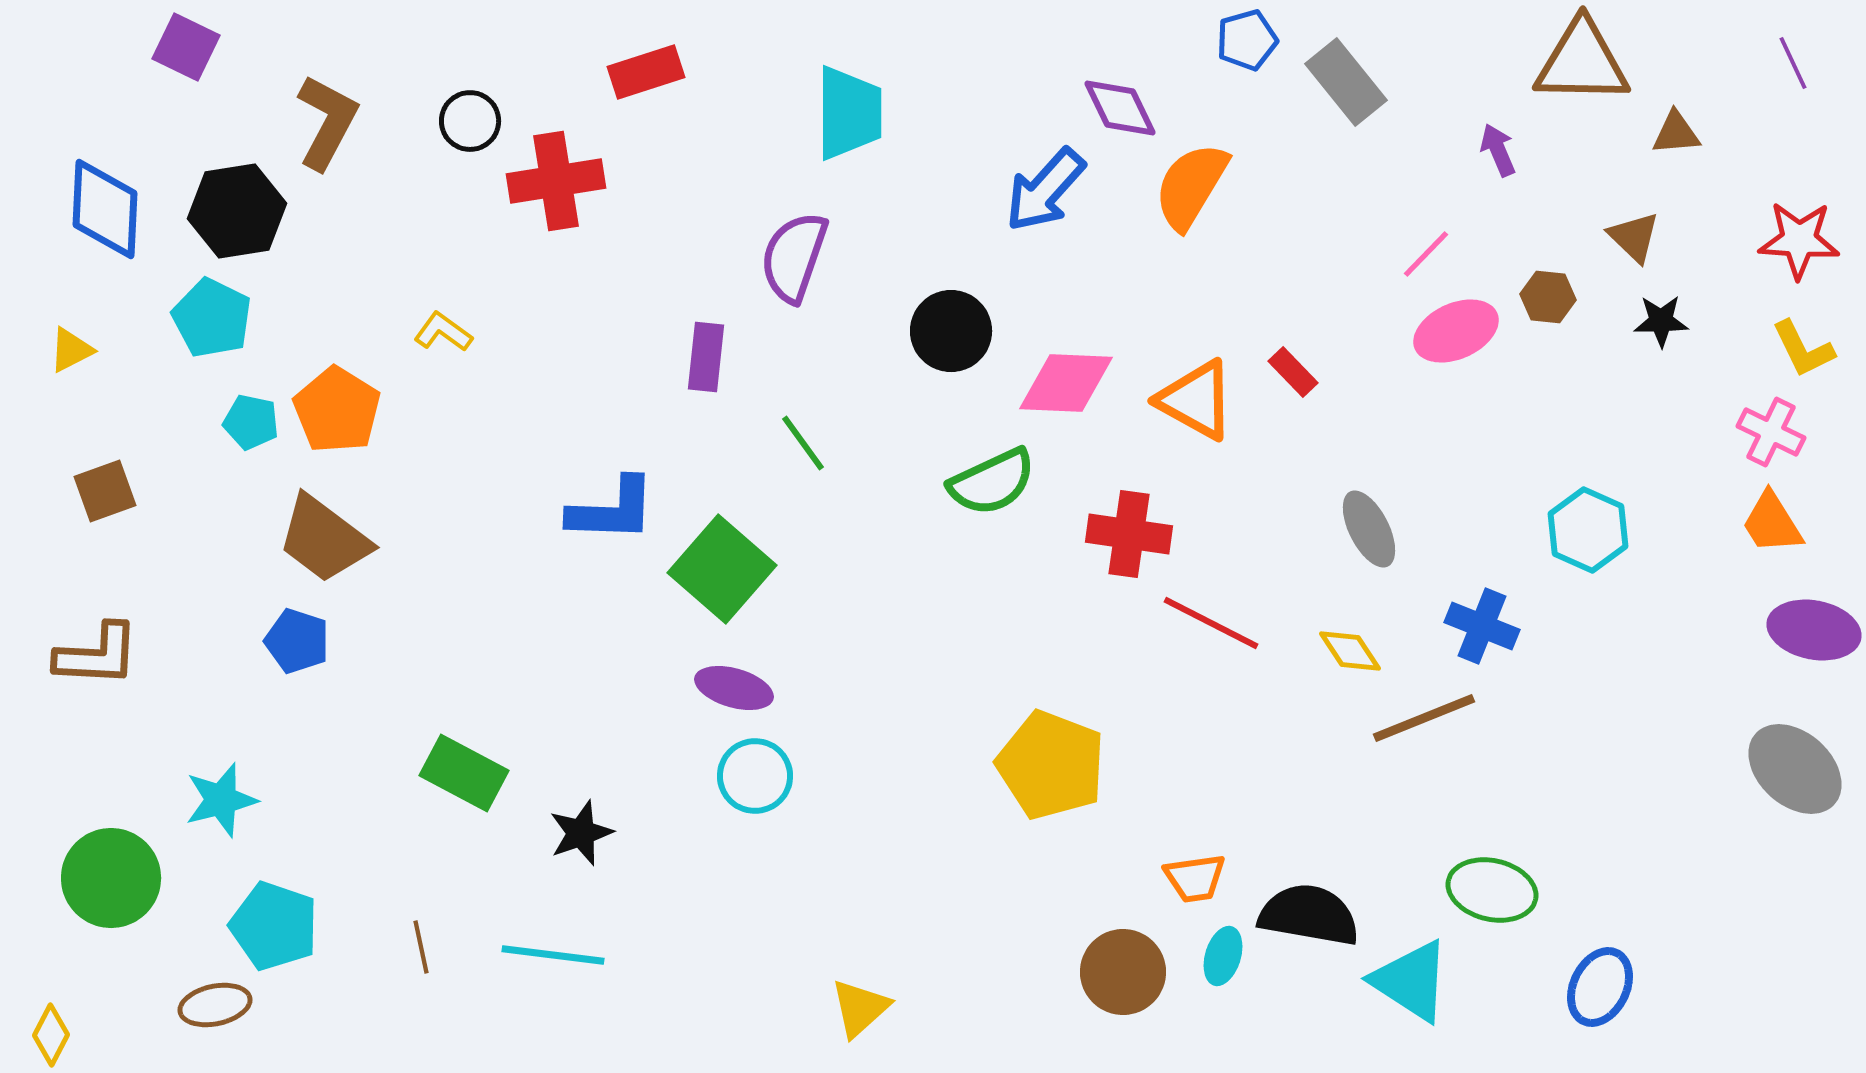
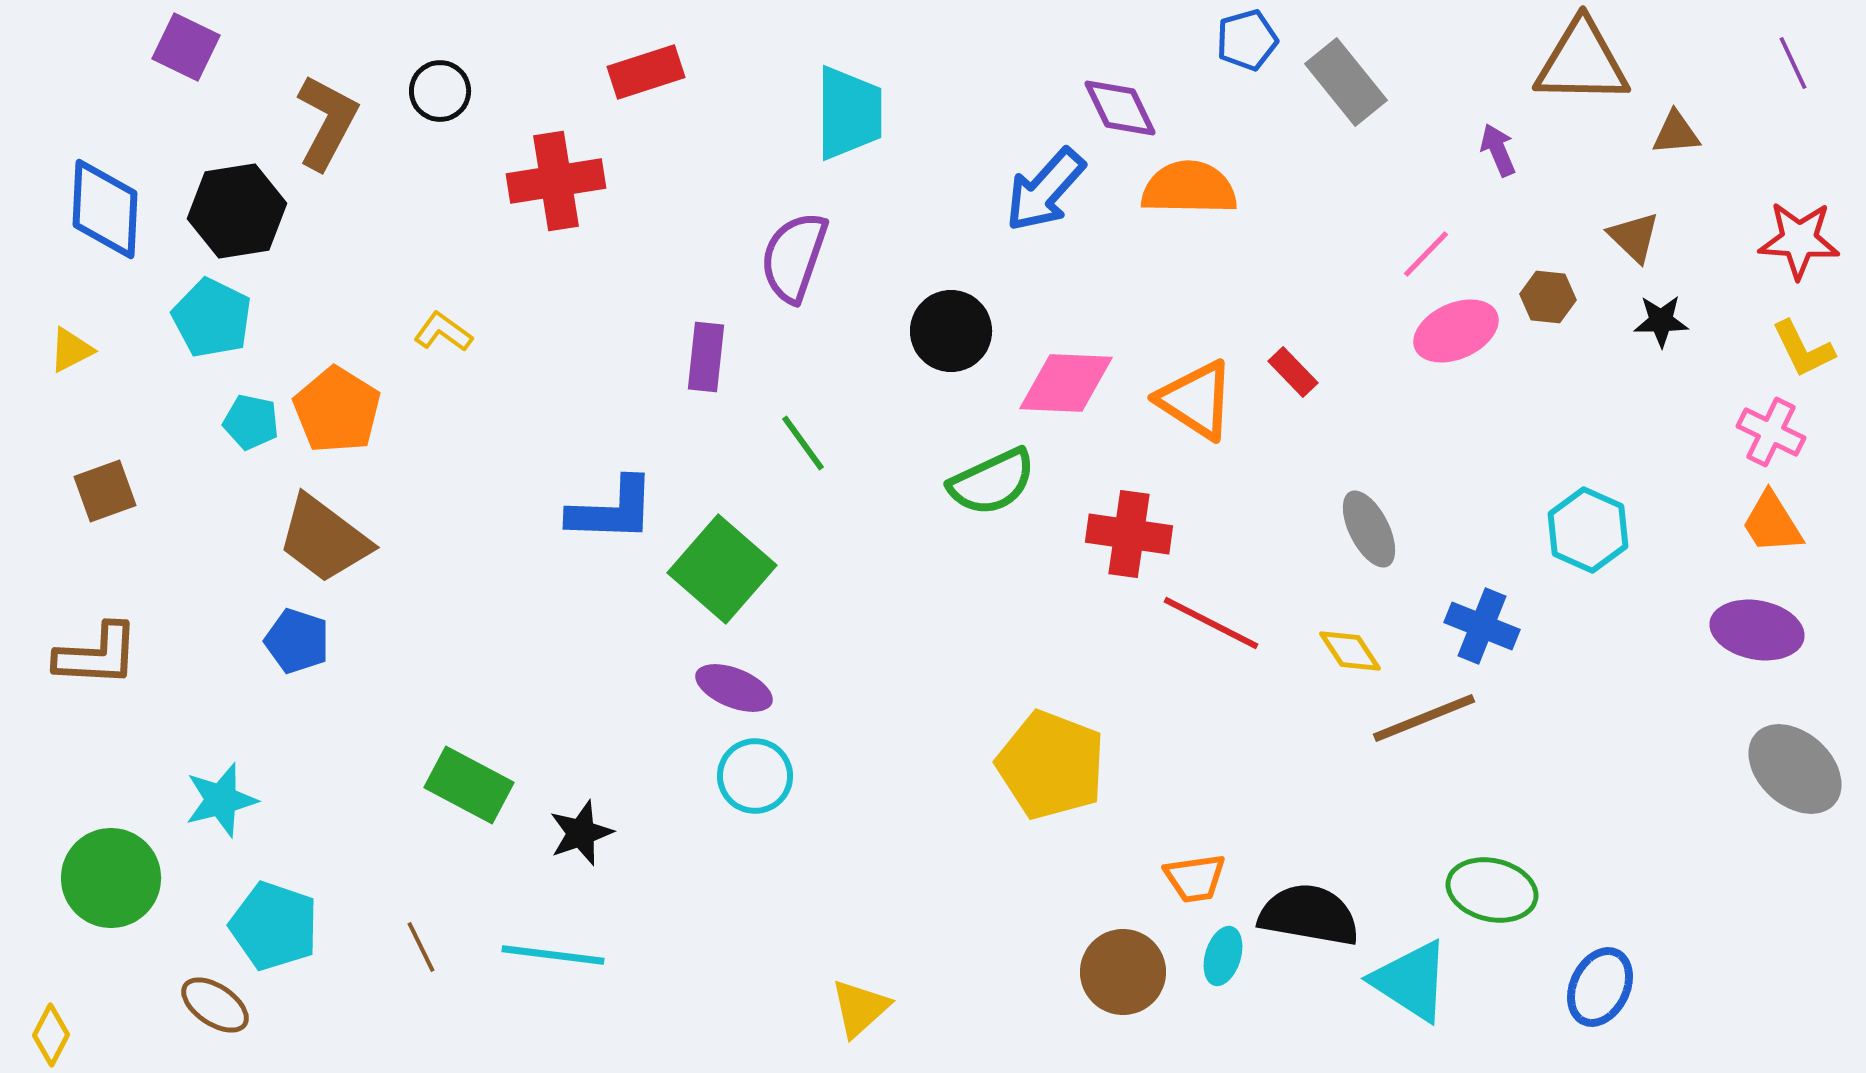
black circle at (470, 121): moved 30 px left, 30 px up
orange semicircle at (1191, 186): moved 2 px left, 2 px down; rotated 60 degrees clockwise
orange triangle at (1196, 400): rotated 4 degrees clockwise
purple ellipse at (1814, 630): moved 57 px left
purple ellipse at (734, 688): rotated 6 degrees clockwise
green rectangle at (464, 773): moved 5 px right, 12 px down
brown line at (421, 947): rotated 14 degrees counterclockwise
brown ellipse at (215, 1005): rotated 46 degrees clockwise
